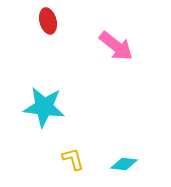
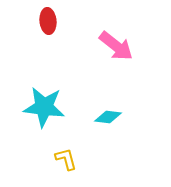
red ellipse: rotated 10 degrees clockwise
yellow L-shape: moved 7 px left
cyan diamond: moved 16 px left, 47 px up
